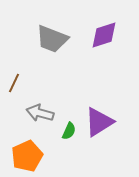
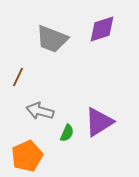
purple diamond: moved 2 px left, 6 px up
brown line: moved 4 px right, 6 px up
gray arrow: moved 2 px up
green semicircle: moved 2 px left, 2 px down
